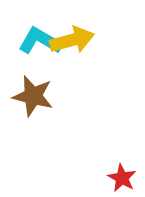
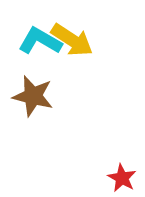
yellow arrow: rotated 48 degrees clockwise
